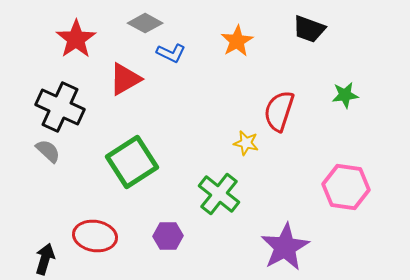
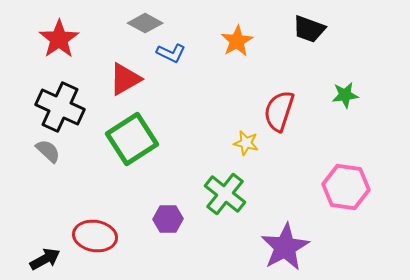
red star: moved 17 px left
green square: moved 23 px up
green cross: moved 6 px right
purple hexagon: moved 17 px up
black arrow: rotated 44 degrees clockwise
